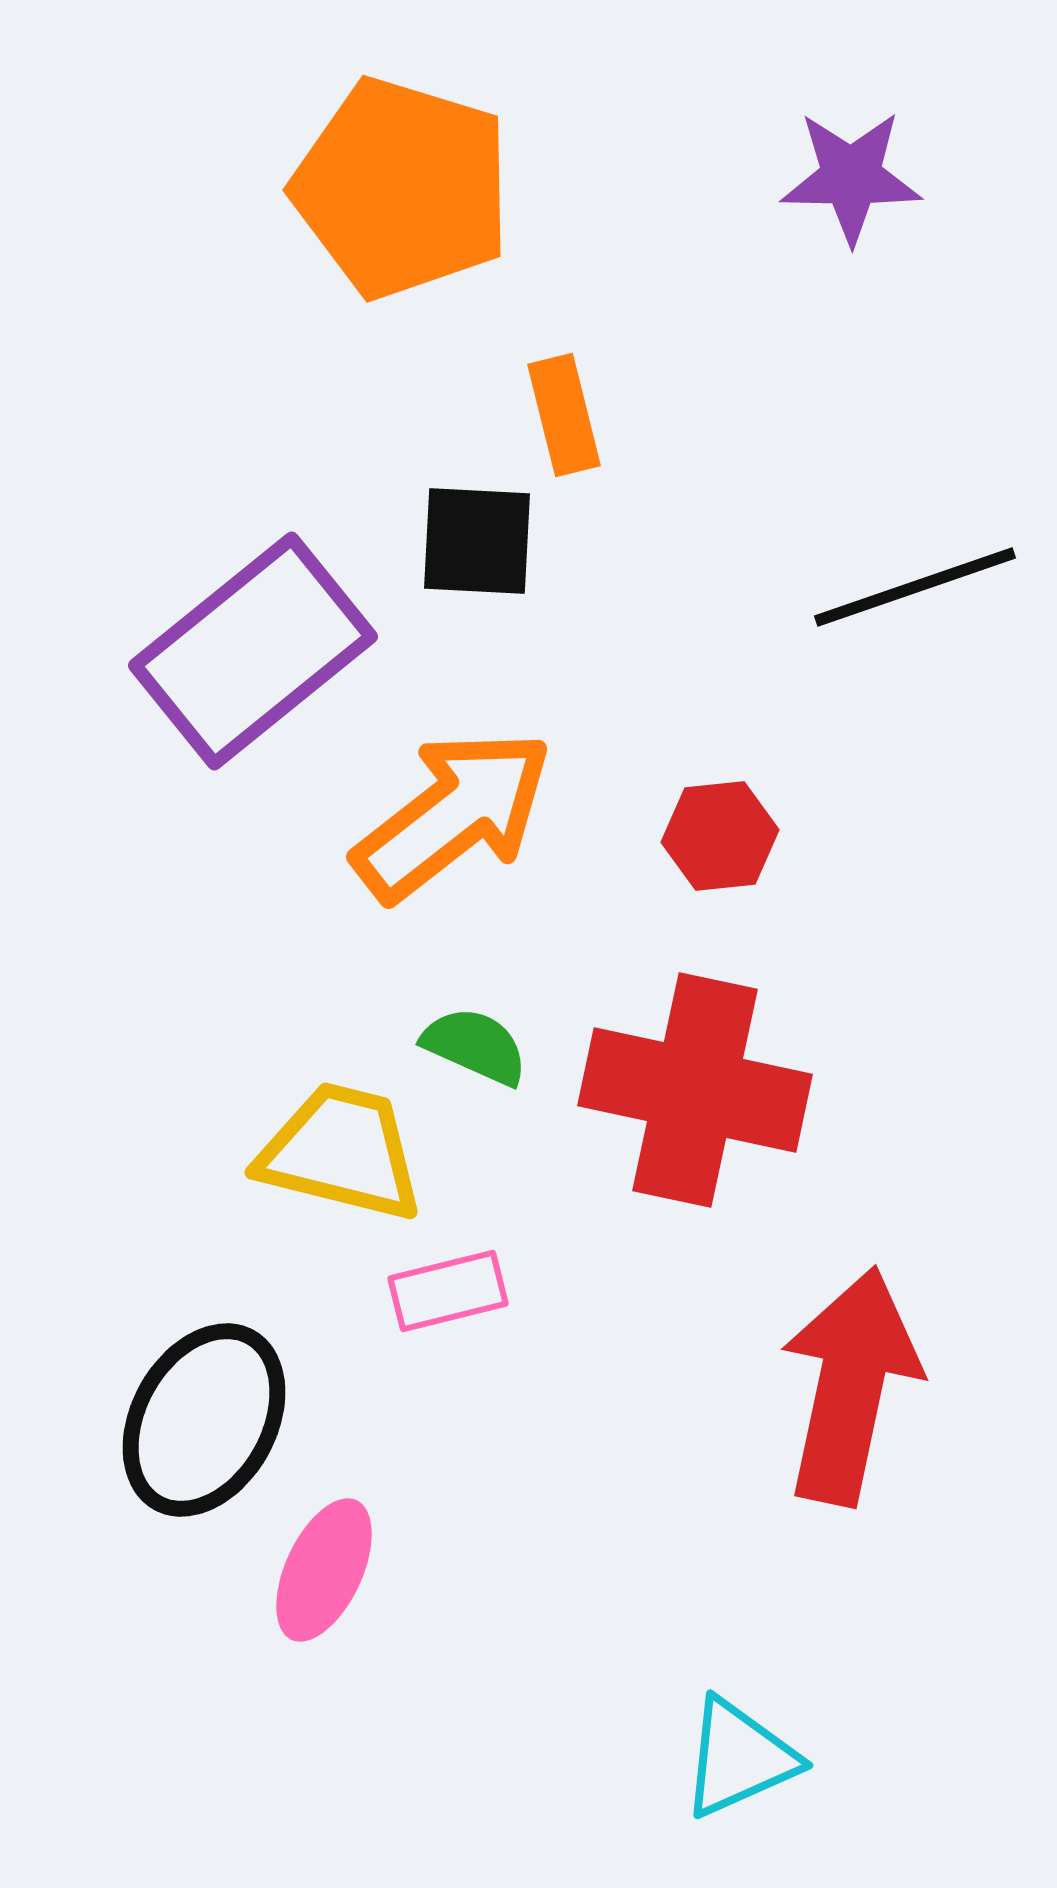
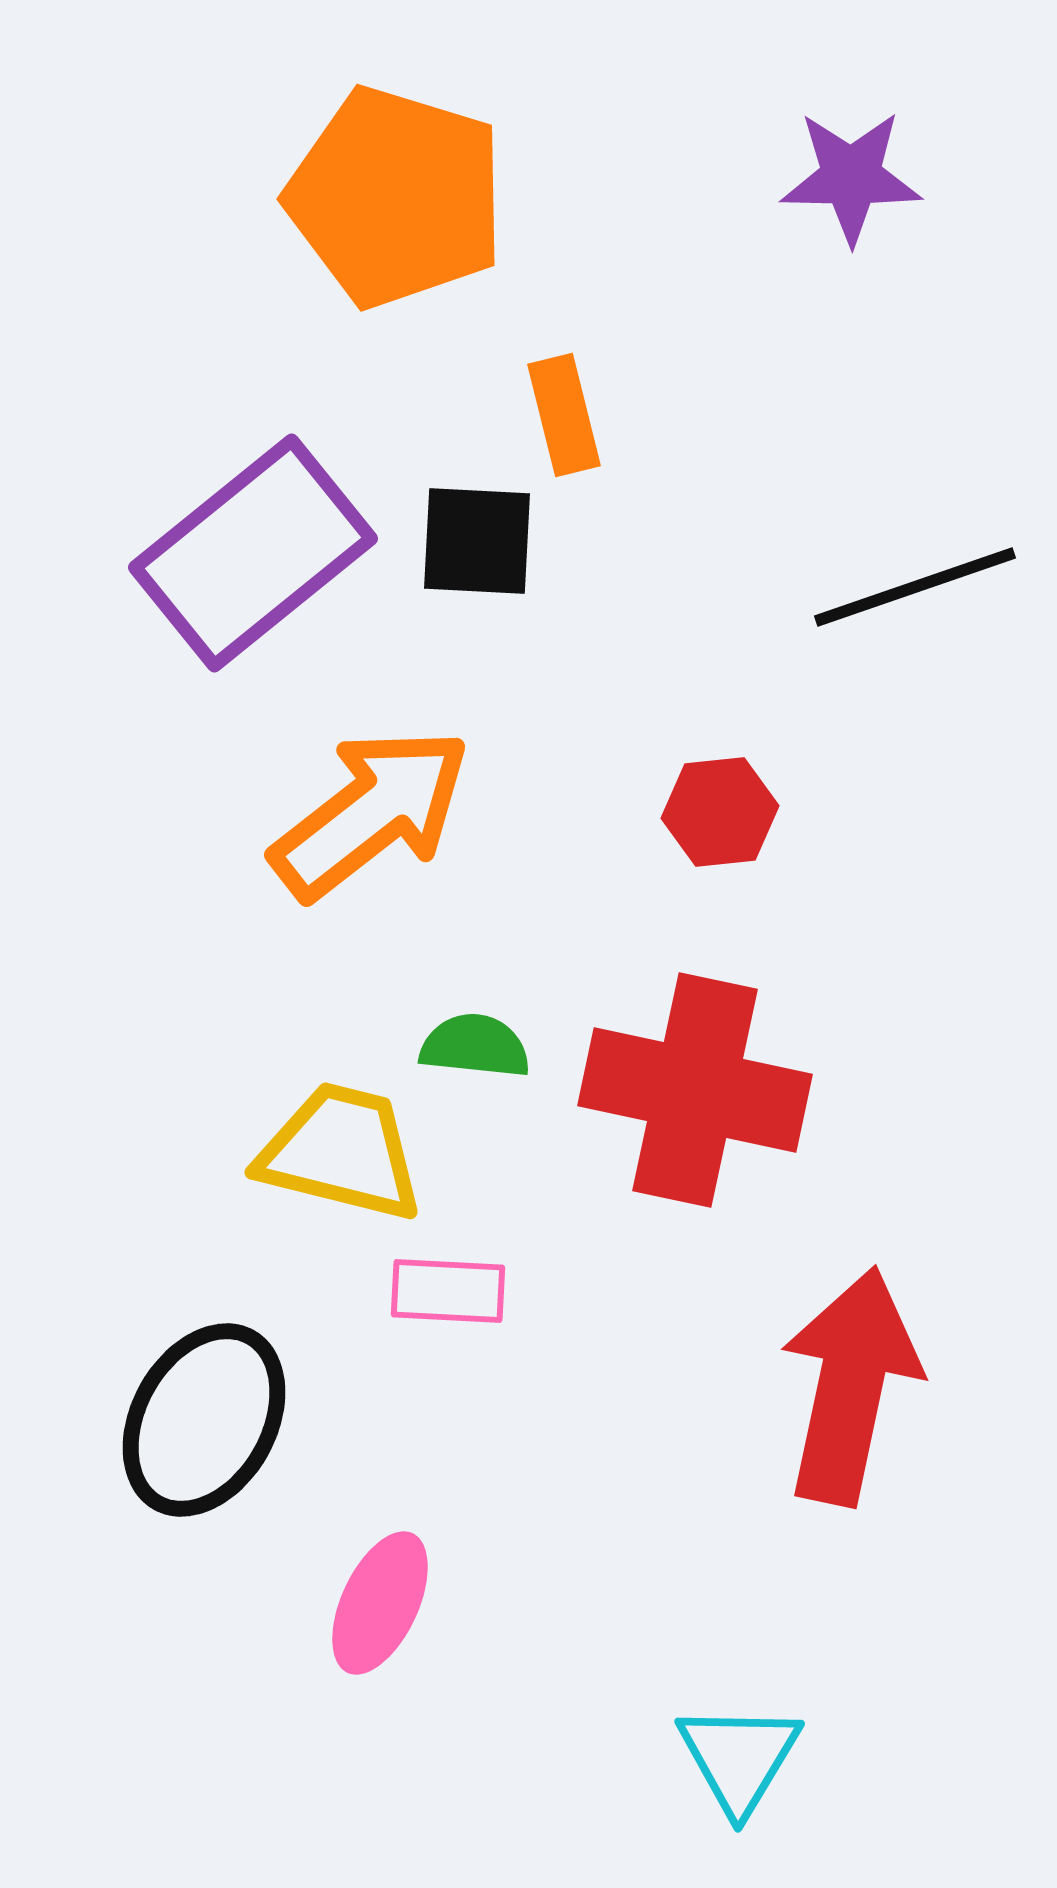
orange pentagon: moved 6 px left, 9 px down
purple rectangle: moved 98 px up
orange arrow: moved 82 px left, 2 px up
red hexagon: moved 24 px up
green semicircle: rotated 18 degrees counterclockwise
pink rectangle: rotated 17 degrees clockwise
pink ellipse: moved 56 px right, 33 px down
cyan triangle: rotated 35 degrees counterclockwise
